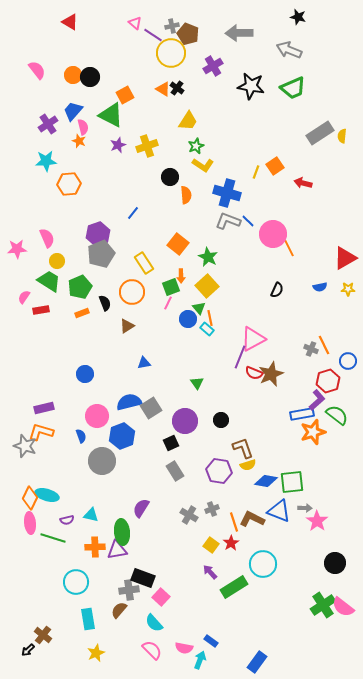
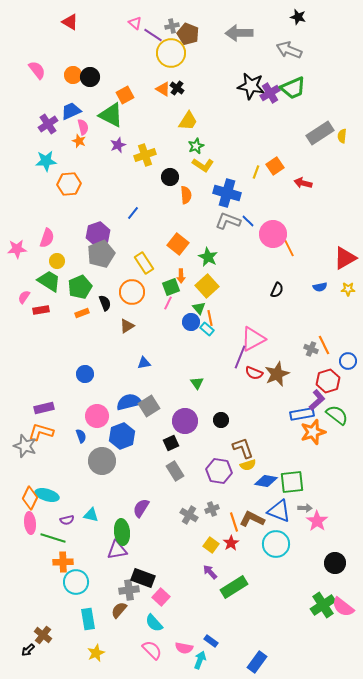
purple cross at (213, 66): moved 57 px right, 27 px down
blue trapezoid at (73, 111): moved 2 px left; rotated 25 degrees clockwise
yellow cross at (147, 146): moved 2 px left, 9 px down
pink semicircle at (47, 238): rotated 42 degrees clockwise
blue circle at (188, 319): moved 3 px right, 3 px down
brown star at (271, 374): moved 6 px right
gray square at (151, 408): moved 2 px left, 2 px up
orange cross at (95, 547): moved 32 px left, 15 px down
cyan circle at (263, 564): moved 13 px right, 20 px up
